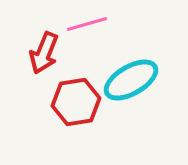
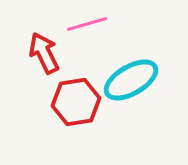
red arrow: rotated 132 degrees clockwise
